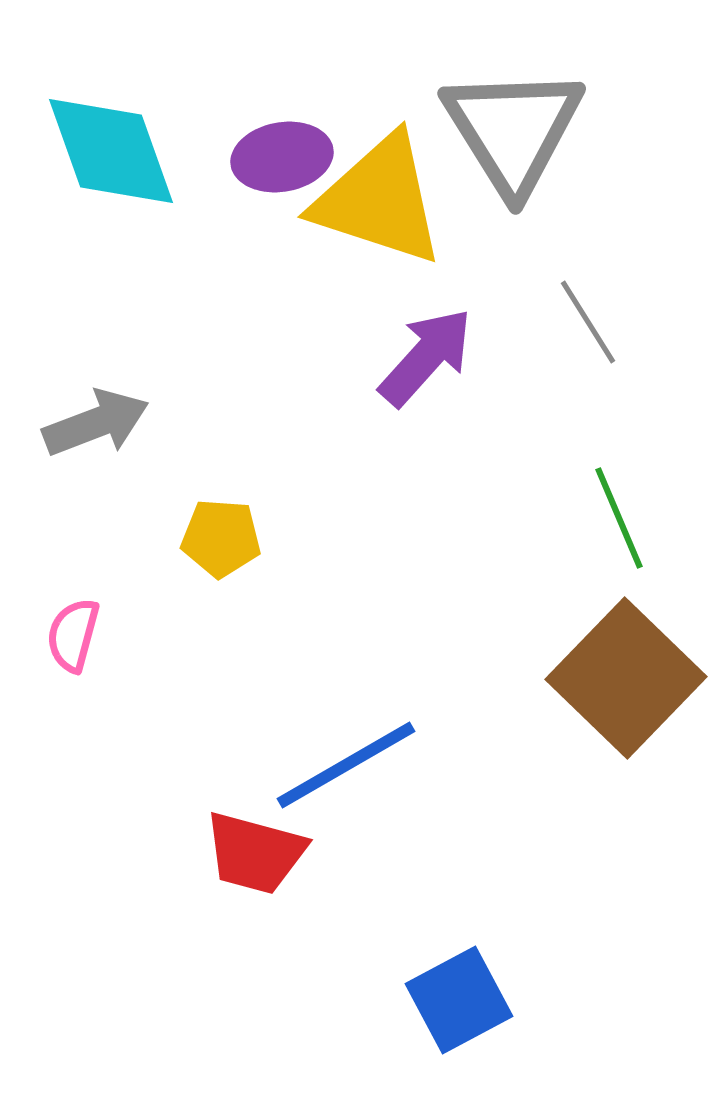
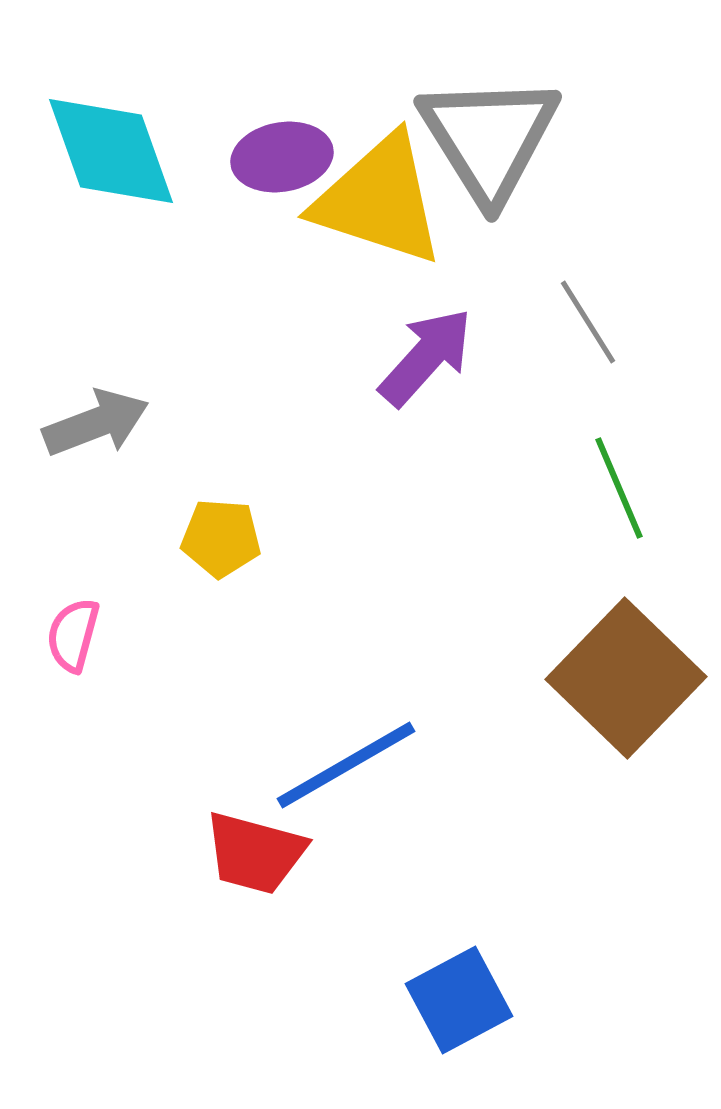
gray triangle: moved 24 px left, 8 px down
green line: moved 30 px up
